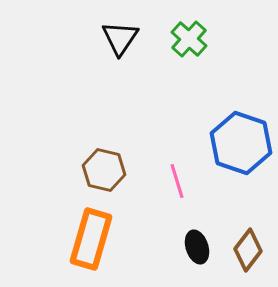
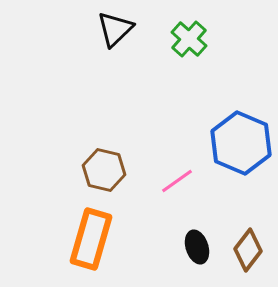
black triangle: moved 5 px left, 9 px up; rotated 12 degrees clockwise
blue hexagon: rotated 4 degrees clockwise
pink line: rotated 72 degrees clockwise
